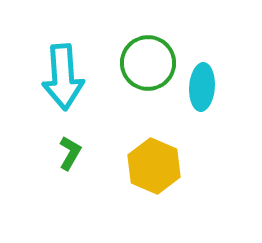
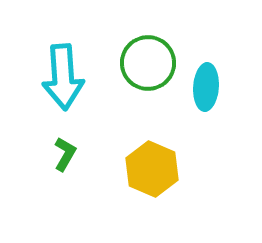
cyan ellipse: moved 4 px right
green L-shape: moved 5 px left, 1 px down
yellow hexagon: moved 2 px left, 3 px down
